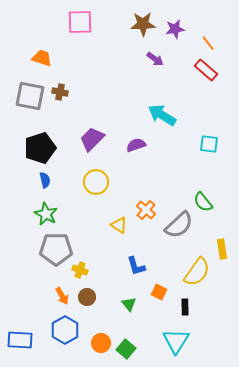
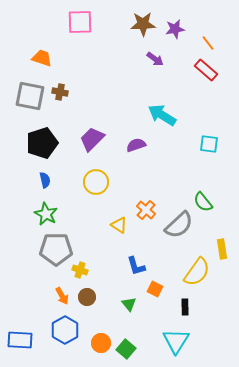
black pentagon: moved 2 px right, 5 px up
orange square: moved 4 px left, 3 px up
